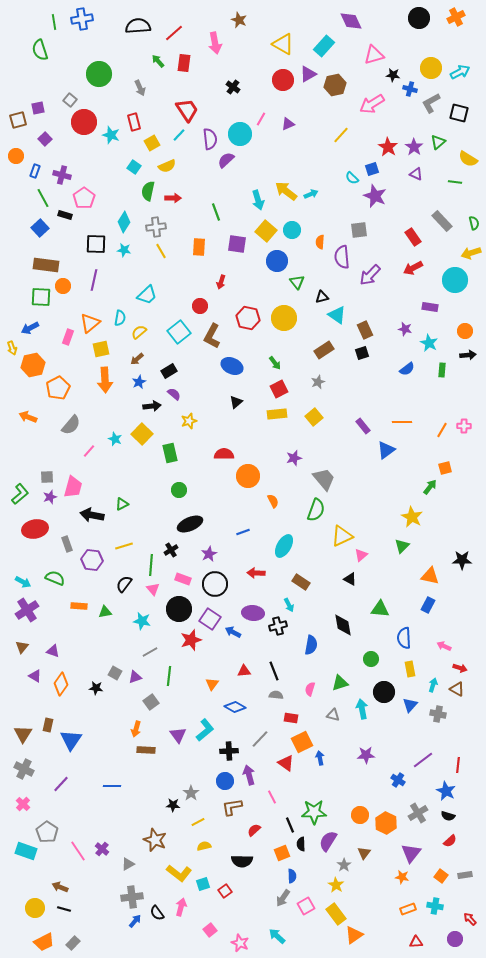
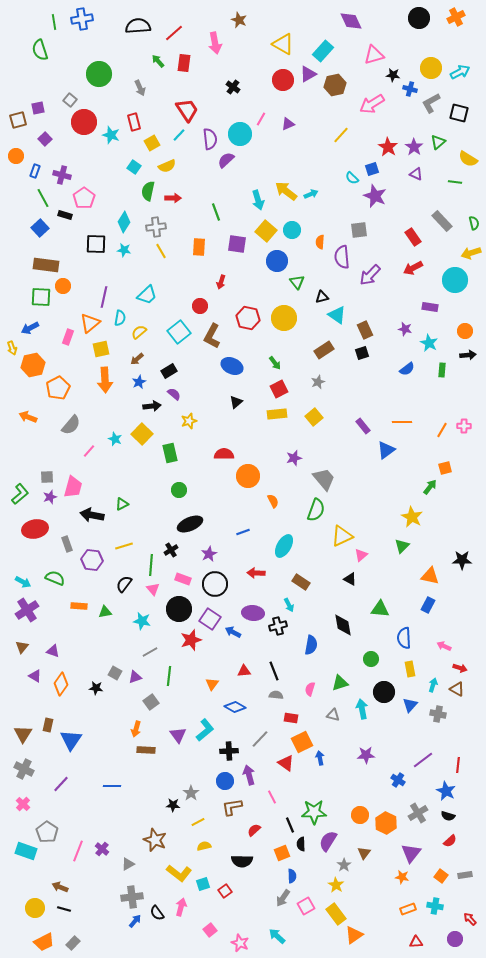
cyan rectangle at (324, 46): moved 1 px left, 5 px down
purple line at (94, 280): moved 10 px right, 17 px down
pink line at (78, 851): rotated 55 degrees clockwise
